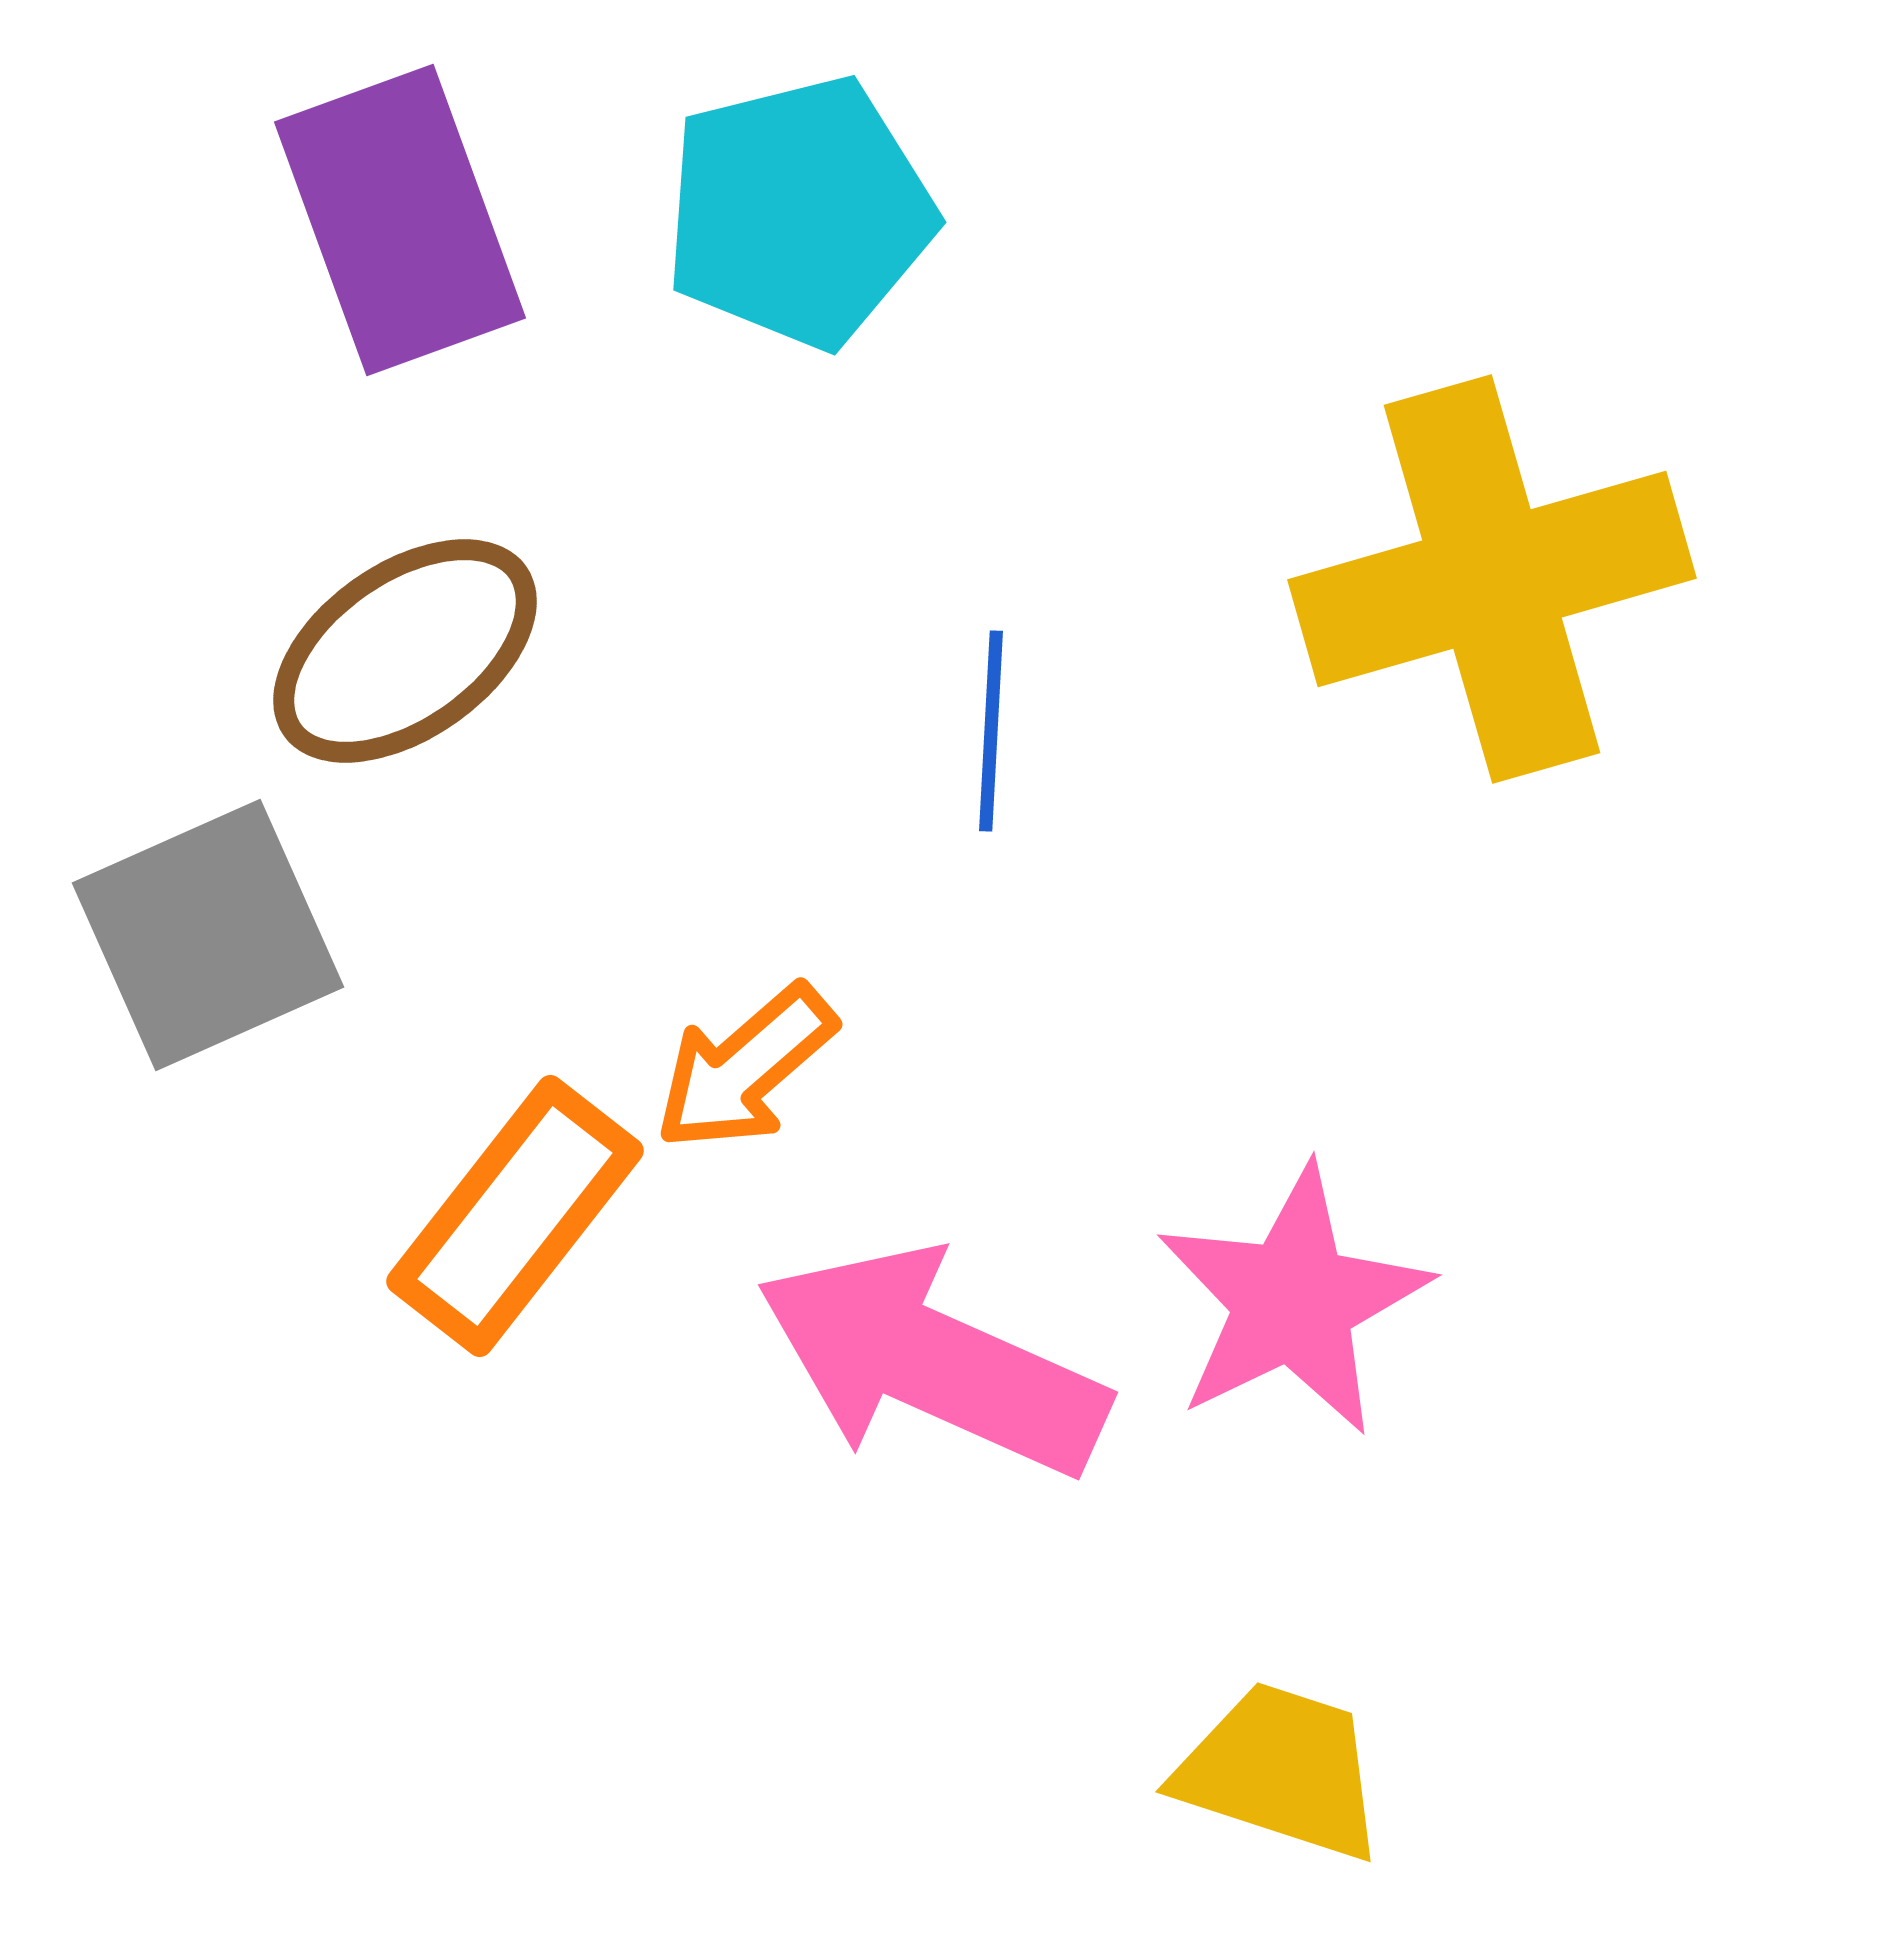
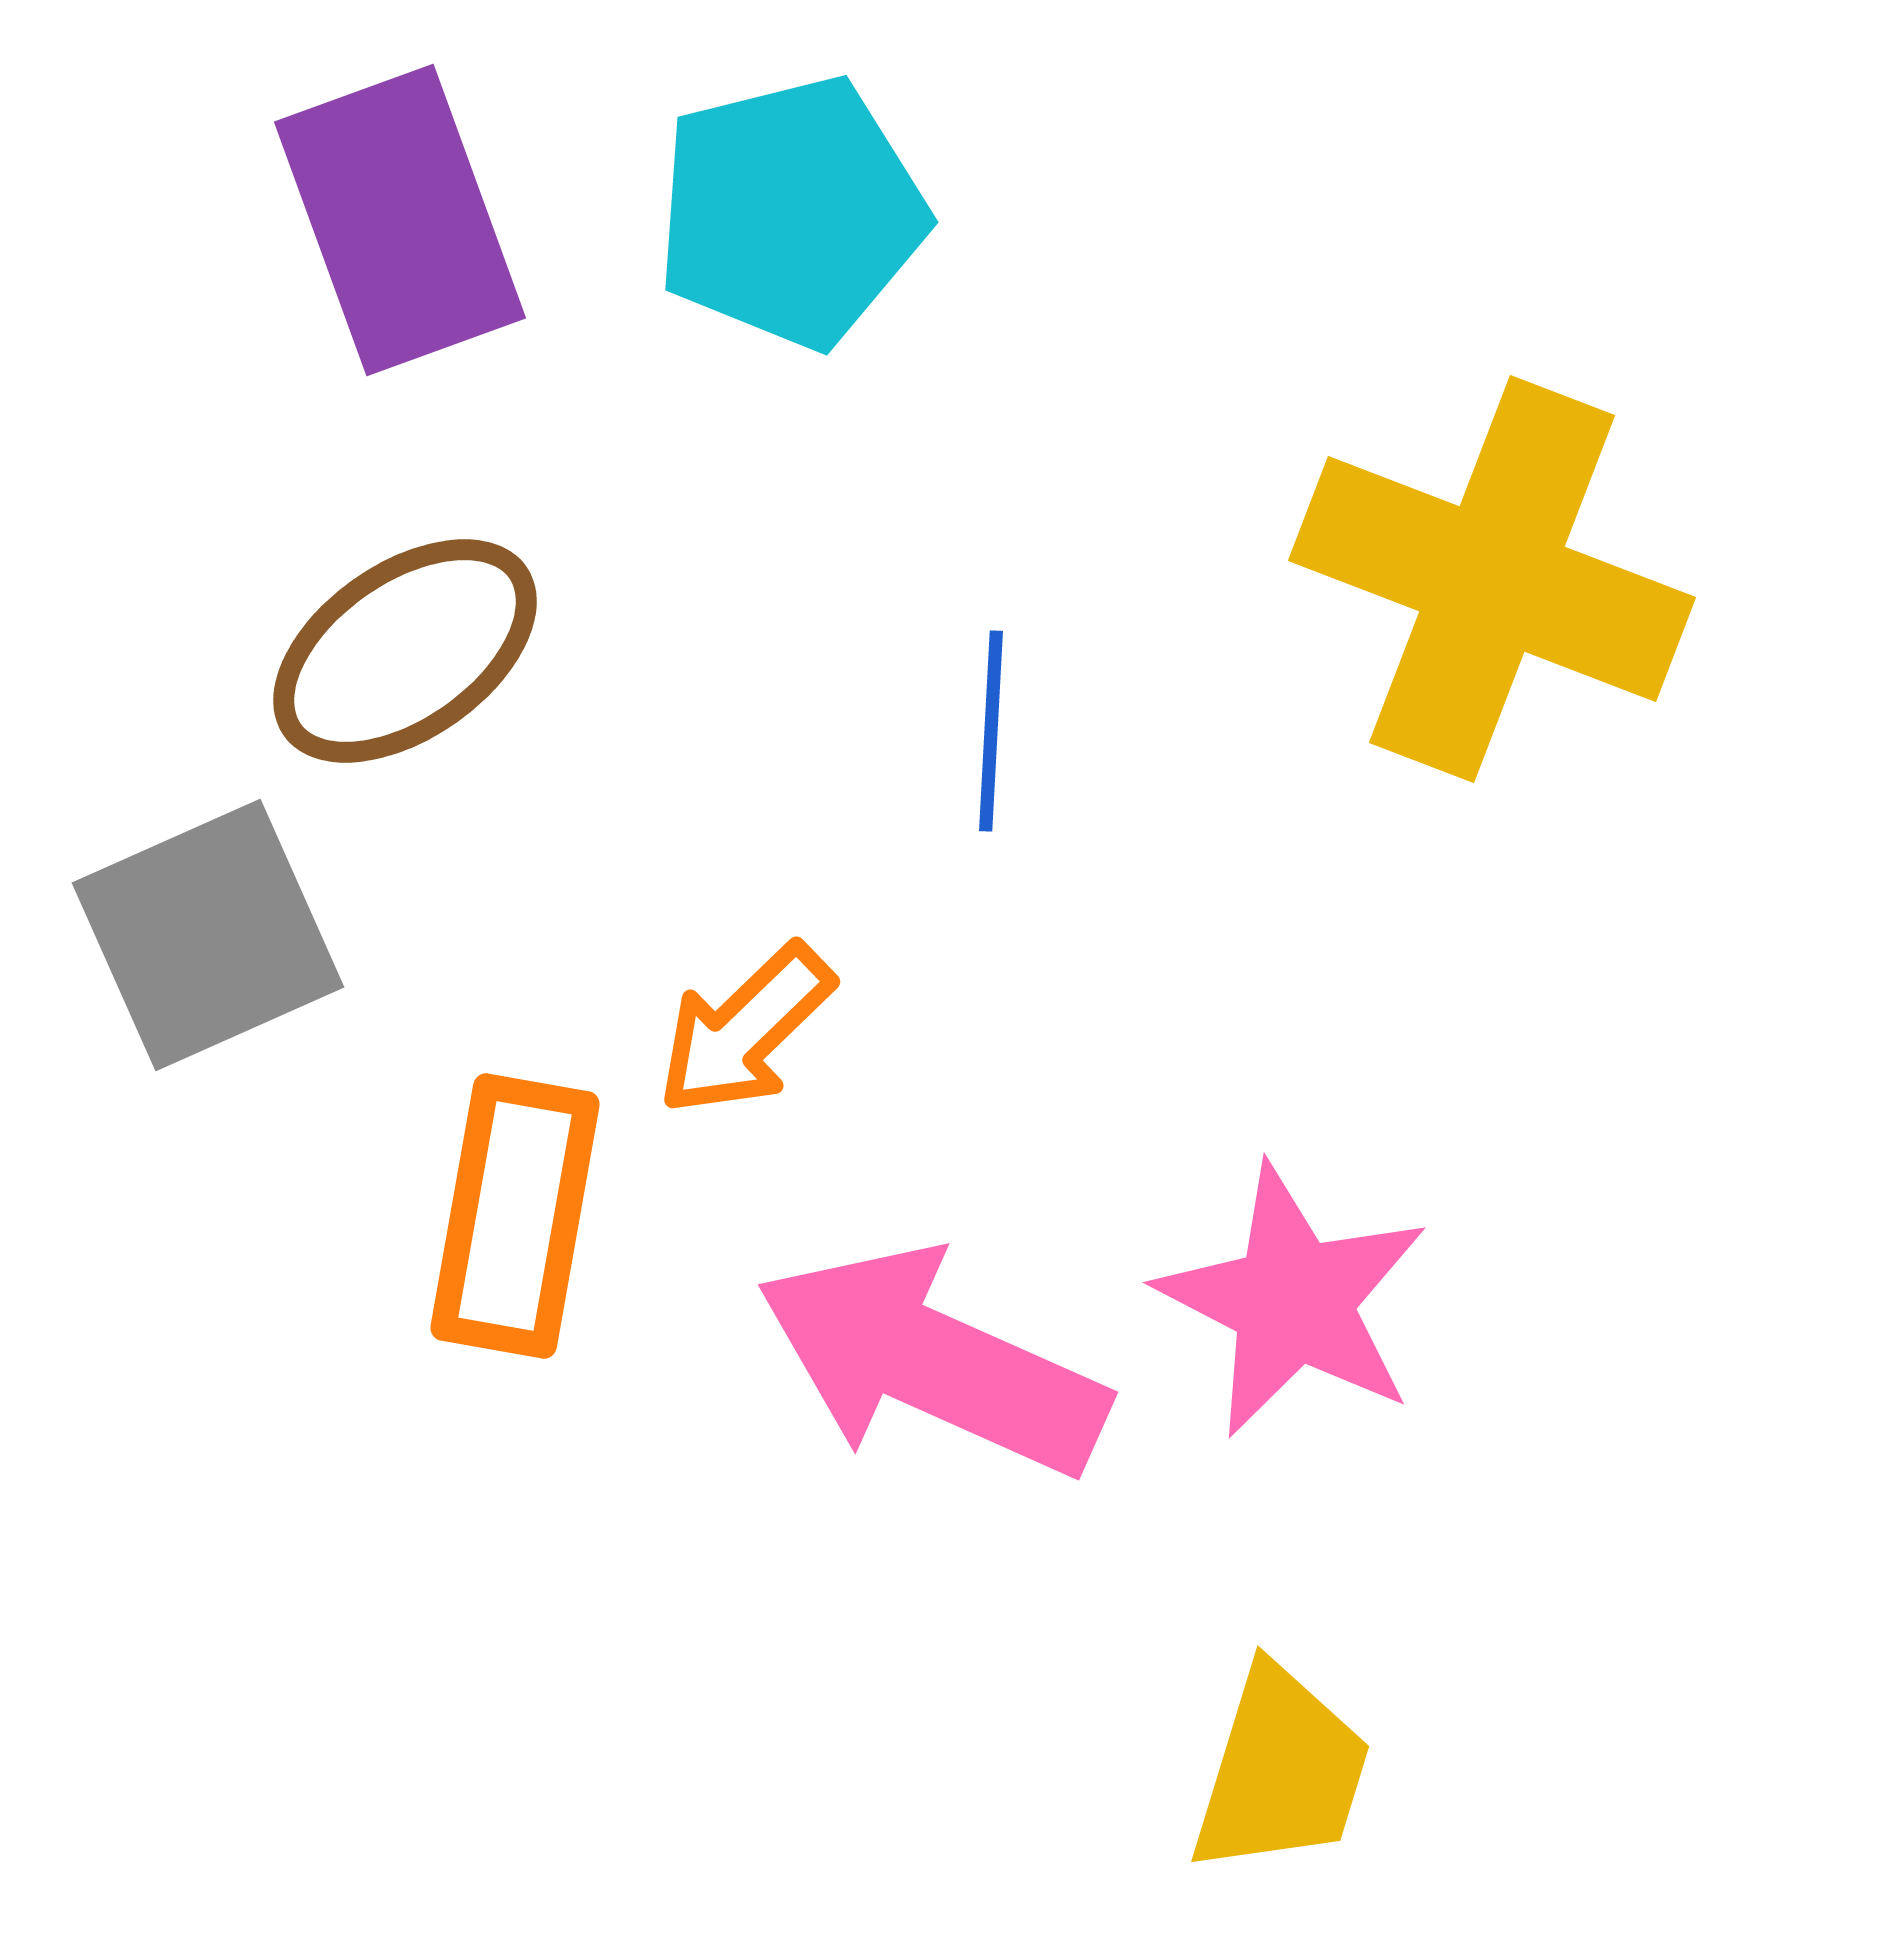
cyan pentagon: moved 8 px left
yellow cross: rotated 37 degrees clockwise
orange arrow: moved 38 px up; rotated 3 degrees counterclockwise
orange rectangle: rotated 28 degrees counterclockwise
pink star: rotated 19 degrees counterclockwise
yellow trapezoid: rotated 89 degrees clockwise
